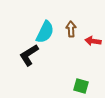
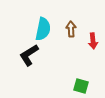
cyan semicircle: moved 2 px left, 3 px up; rotated 15 degrees counterclockwise
red arrow: rotated 105 degrees counterclockwise
